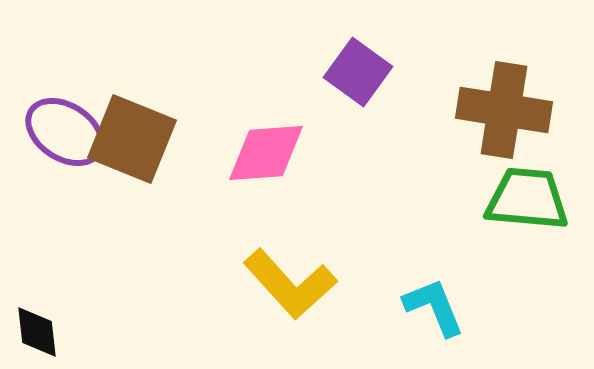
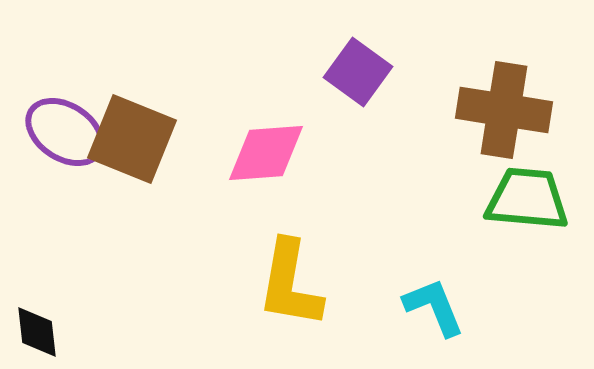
yellow L-shape: rotated 52 degrees clockwise
